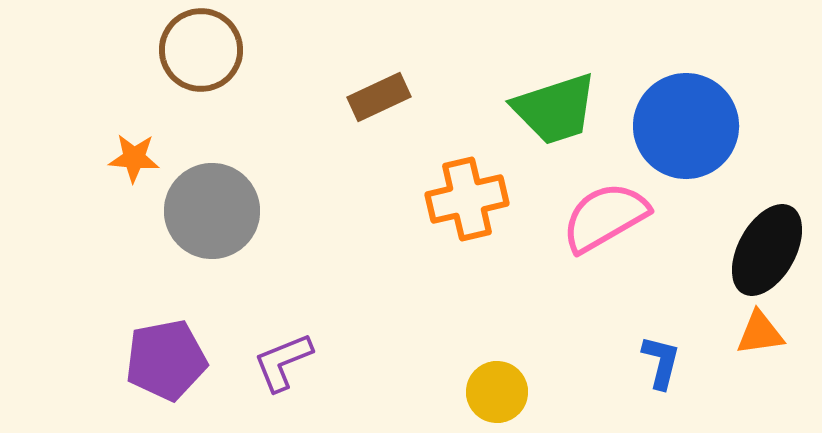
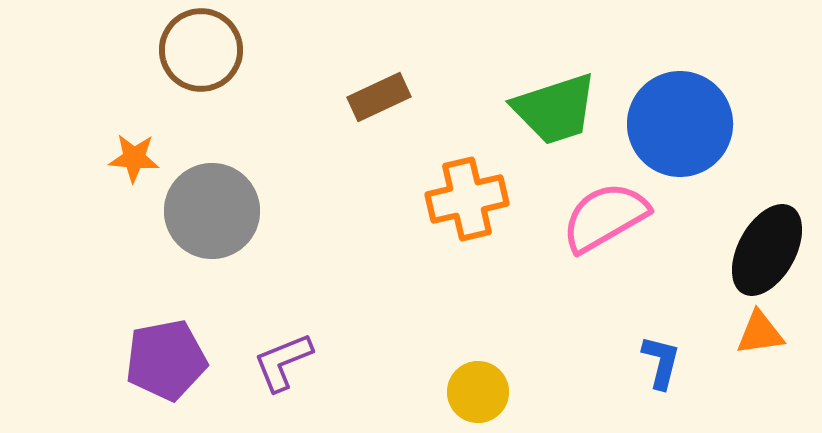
blue circle: moved 6 px left, 2 px up
yellow circle: moved 19 px left
